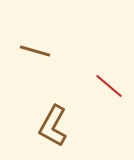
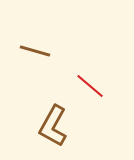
red line: moved 19 px left
